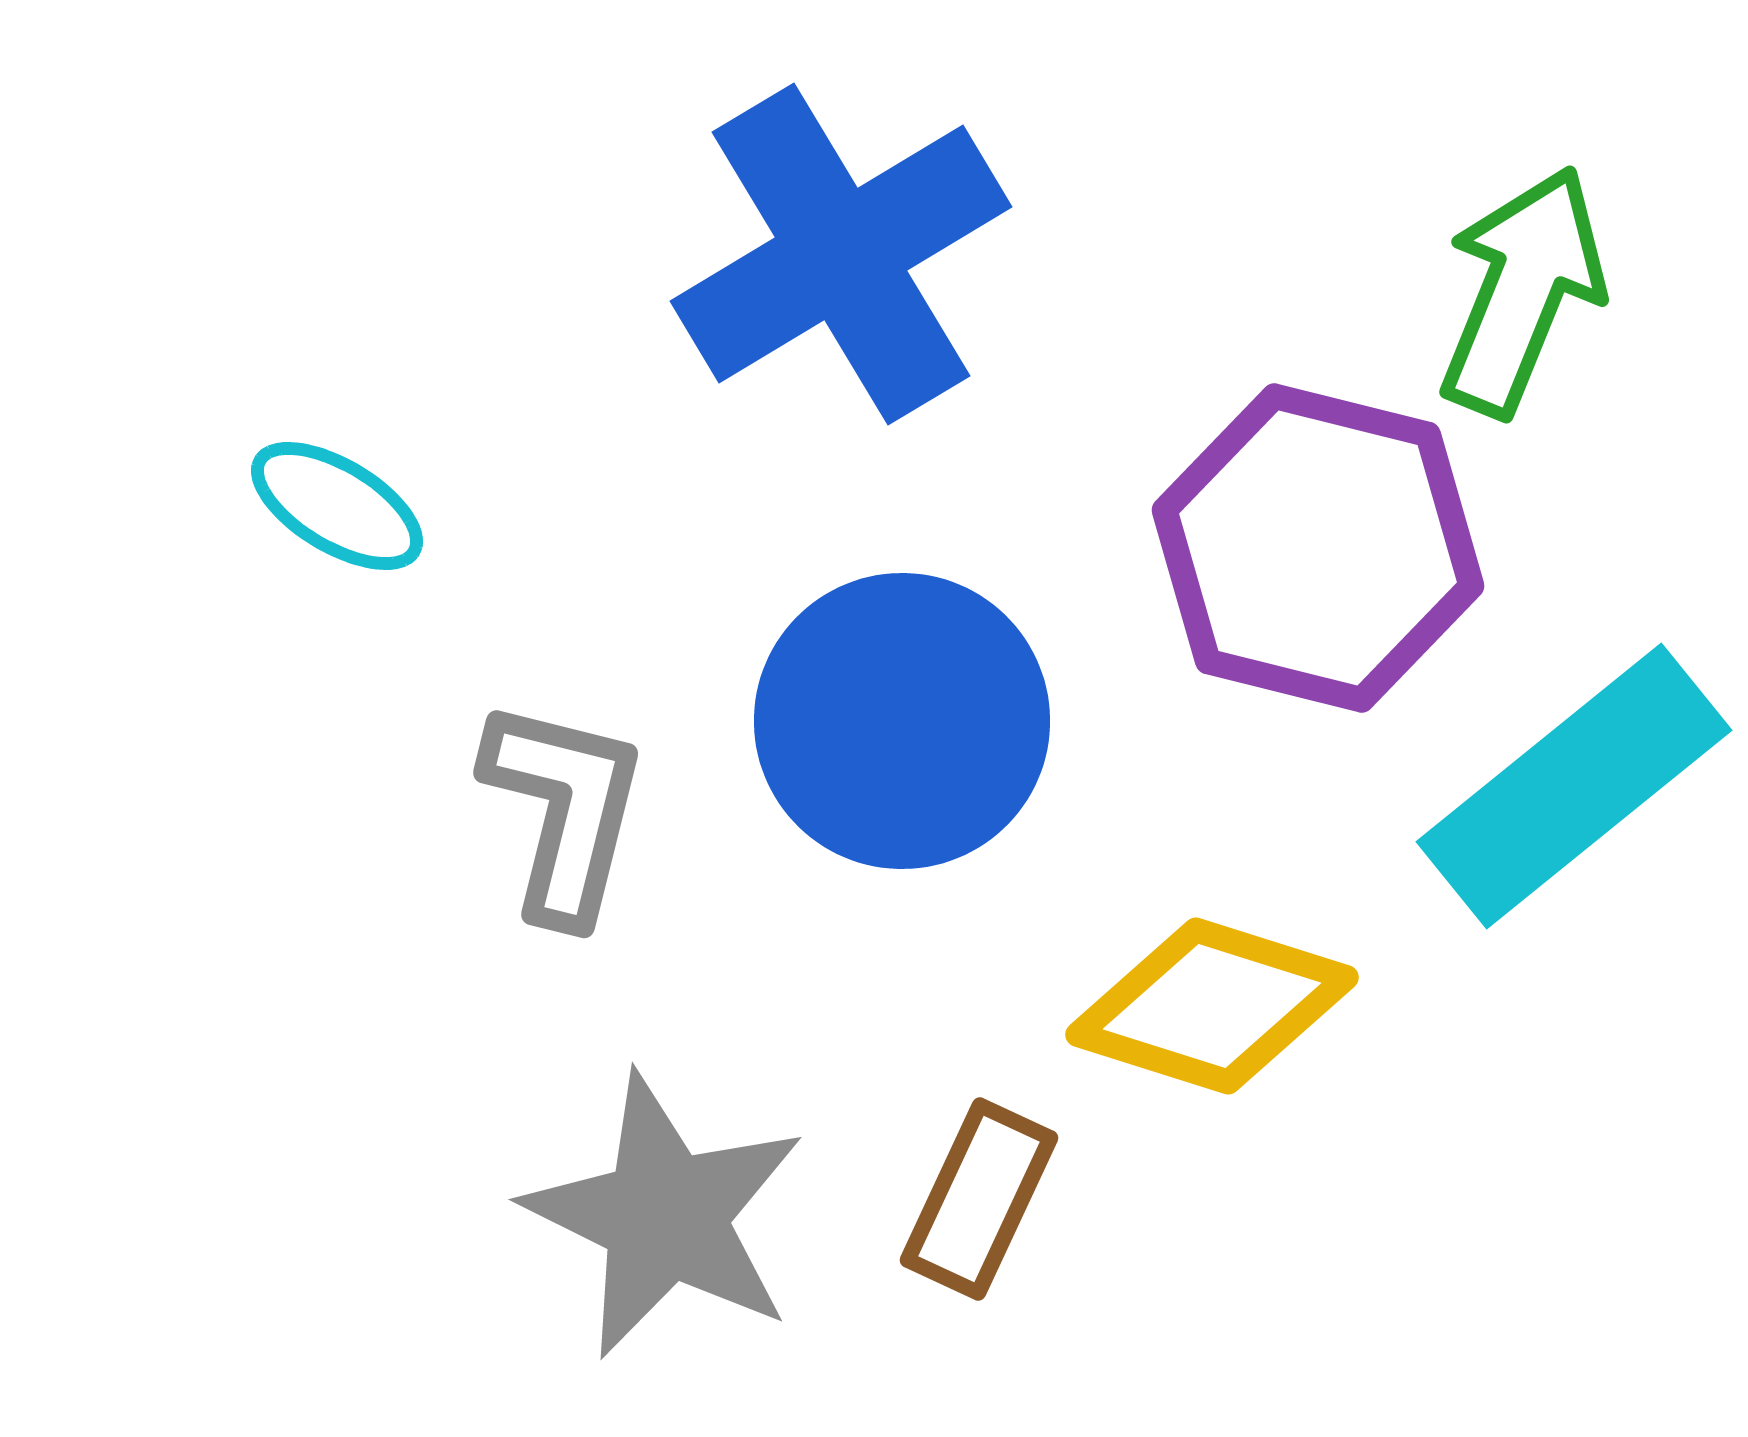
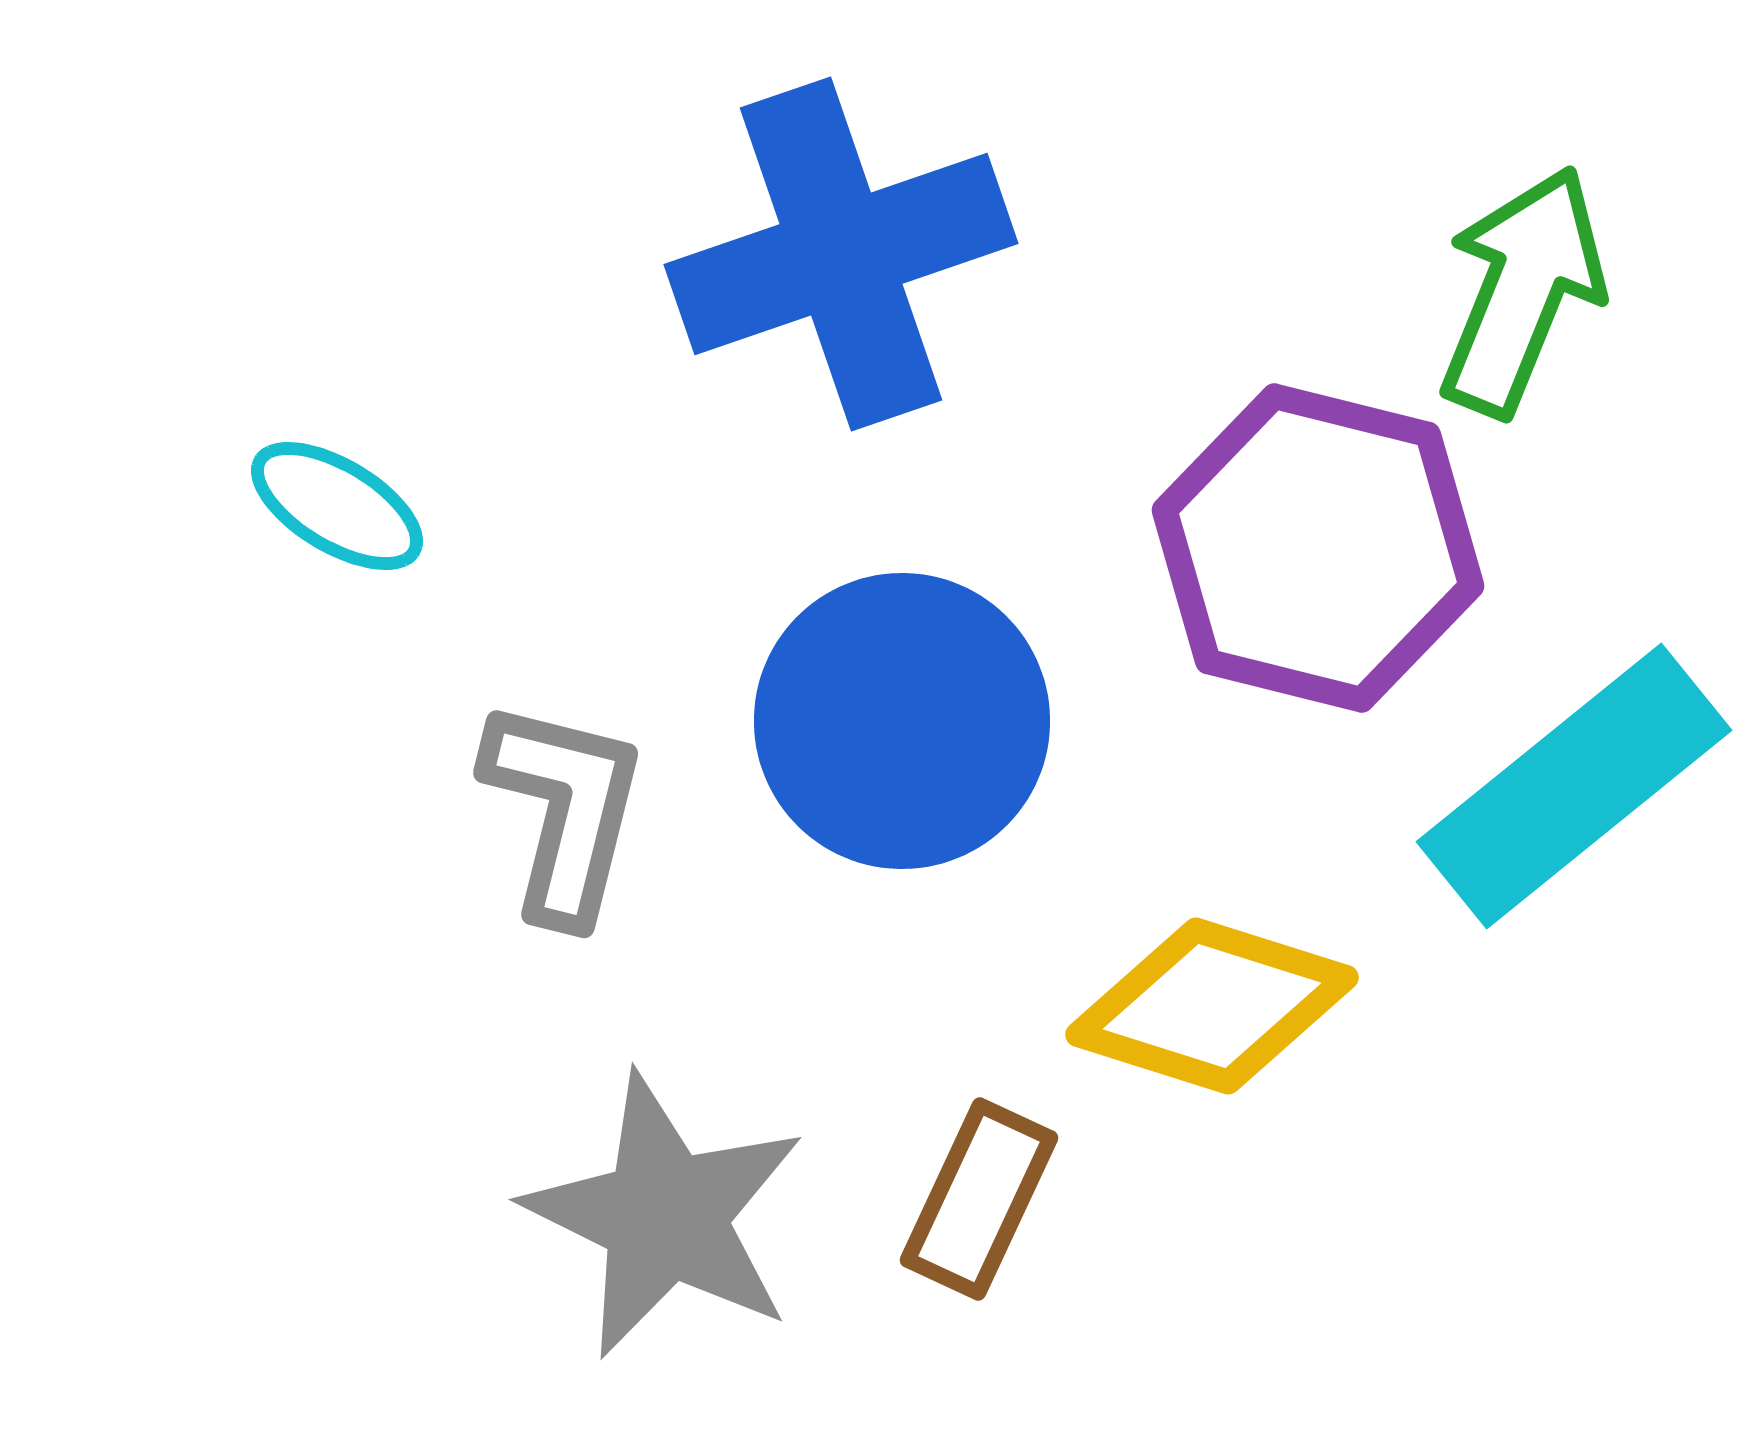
blue cross: rotated 12 degrees clockwise
